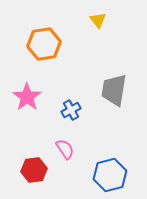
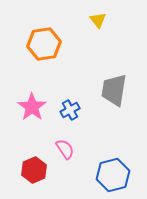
pink star: moved 5 px right, 10 px down
blue cross: moved 1 px left
red hexagon: rotated 15 degrees counterclockwise
blue hexagon: moved 3 px right
